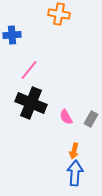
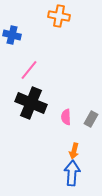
orange cross: moved 2 px down
blue cross: rotated 18 degrees clockwise
pink semicircle: rotated 28 degrees clockwise
blue arrow: moved 3 px left
